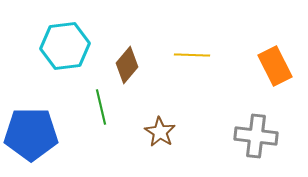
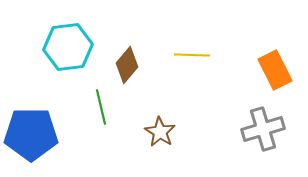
cyan hexagon: moved 3 px right, 1 px down
orange rectangle: moved 4 px down
gray cross: moved 7 px right, 7 px up; rotated 24 degrees counterclockwise
